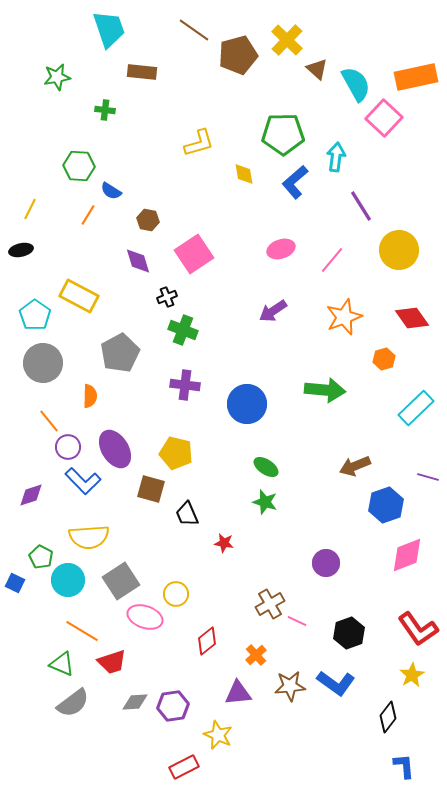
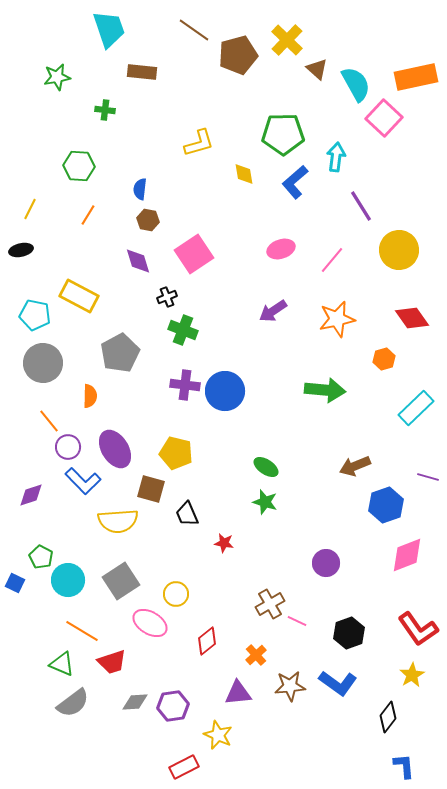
blue semicircle at (111, 191): moved 29 px right, 2 px up; rotated 65 degrees clockwise
cyan pentagon at (35, 315): rotated 24 degrees counterclockwise
orange star at (344, 317): moved 7 px left, 2 px down; rotated 9 degrees clockwise
blue circle at (247, 404): moved 22 px left, 13 px up
yellow semicircle at (89, 537): moved 29 px right, 16 px up
pink ellipse at (145, 617): moved 5 px right, 6 px down; rotated 12 degrees clockwise
blue L-shape at (336, 683): moved 2 px right
